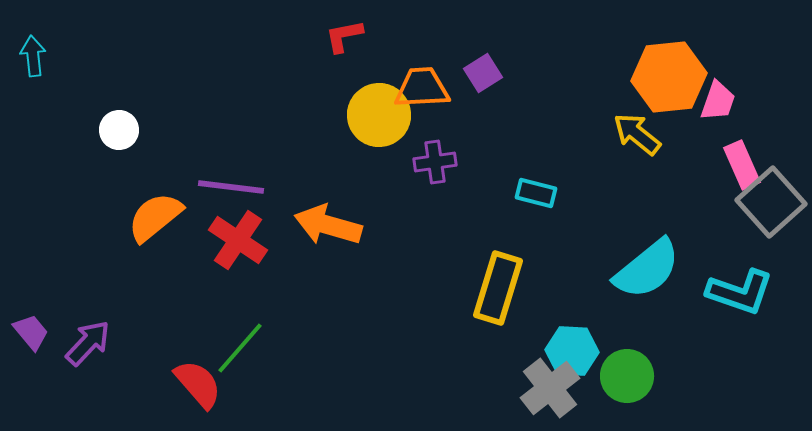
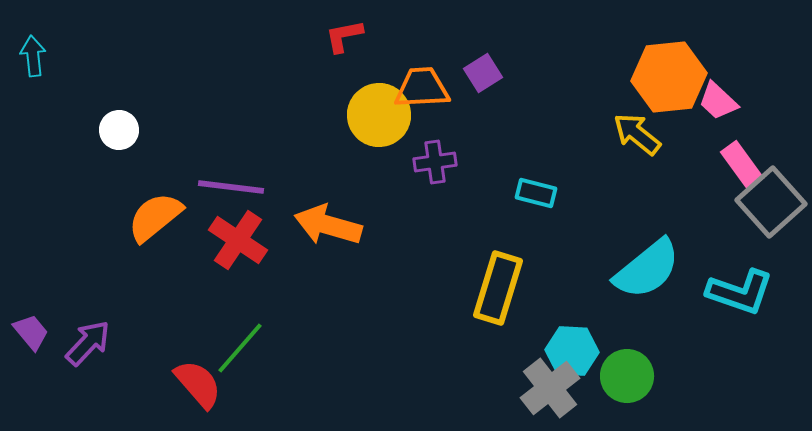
pink trapezoid: rotated 114 degrees clockwise
pink rectangle: rotated 12 degrees counterclockwise
